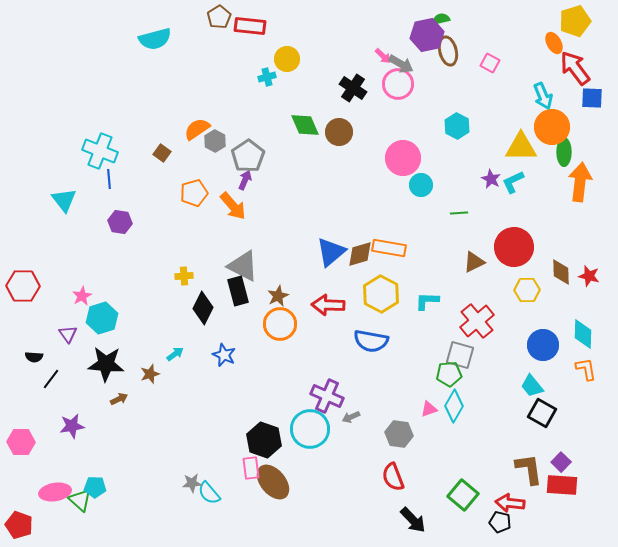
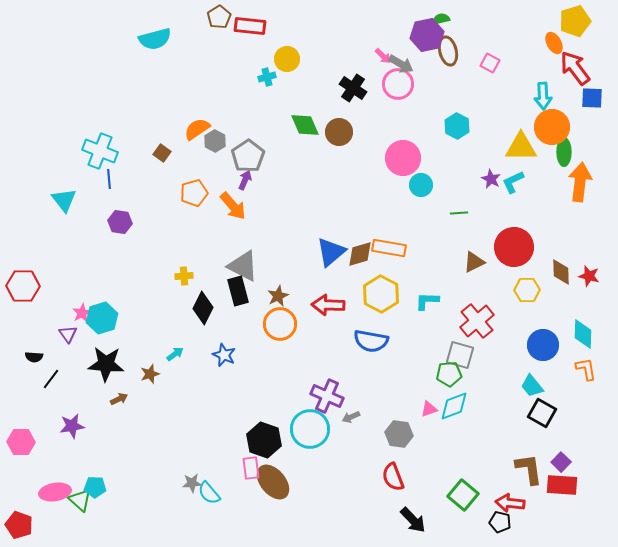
cyan arrow at (543, 96): rotated 20 degrees clockwise
pink star at (82, 296): moved 17 px down
cyan diamond at (454, 406): rotated 40 degrees clockwise
